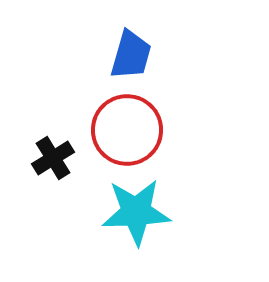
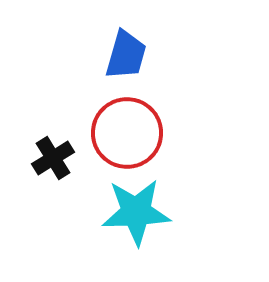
blue trapezoid: moved 5 px left
red circle: moved 3 px down
